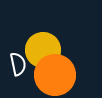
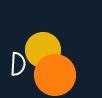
white semicircle: rotated 15 degrees clockwise
